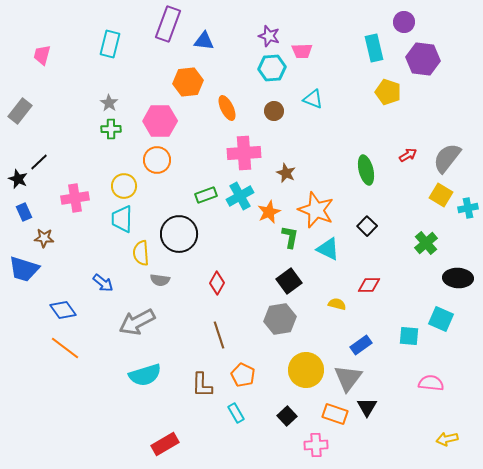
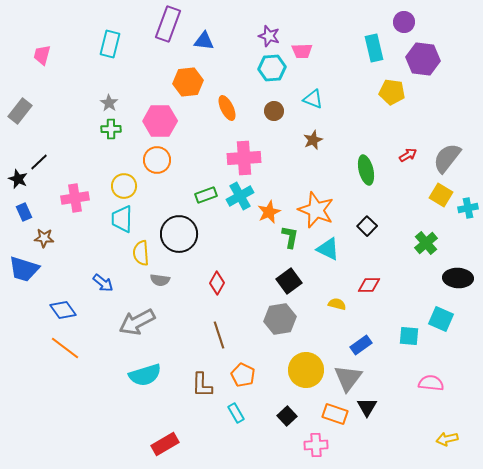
yellow pentagon at (388, 92): moved 4 px right; rotated 10 degrees counterclockwise
pink cross at (244, 153): moved 5 px down
brown star at (286, 173): moved 27 px right, 33 px up; rotated 24 degrees clockwise
